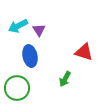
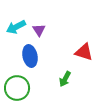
cyan arrow: moved 2 px left, 1 px down
